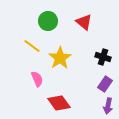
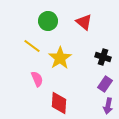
red diamond: rotated 40 degrees clockwise
